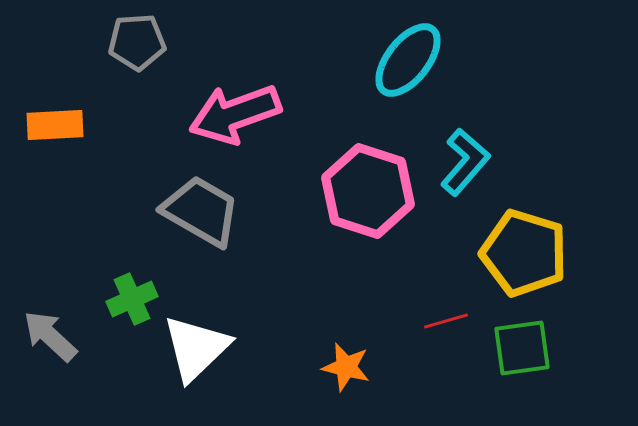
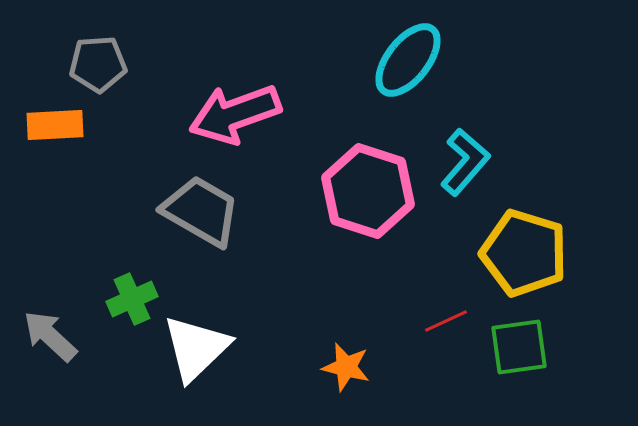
gray pentagon: moved 39 px left, 22 px down
red line: rotated 9 degrees counterclockwise
green square: moved 3 px left, 1 px up
